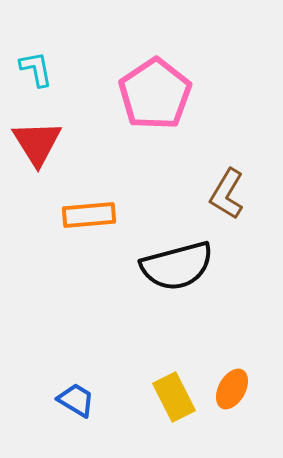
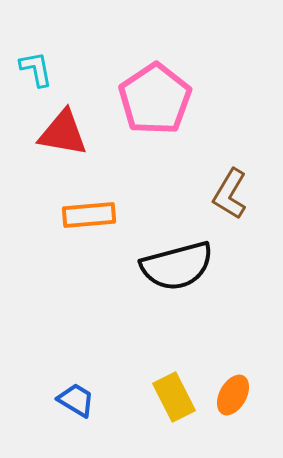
pink pentagon: moved 5 px down
red triangle: moved 26 px right, 10 px up; rotated 48 degrees counterclockwise
brown L-shape: moved 3 px right
orange ellipse: moved 1 px right, 6 px down
